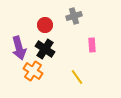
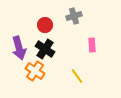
orange cross: moved 2 px right
yellow line: moved 1 px up
